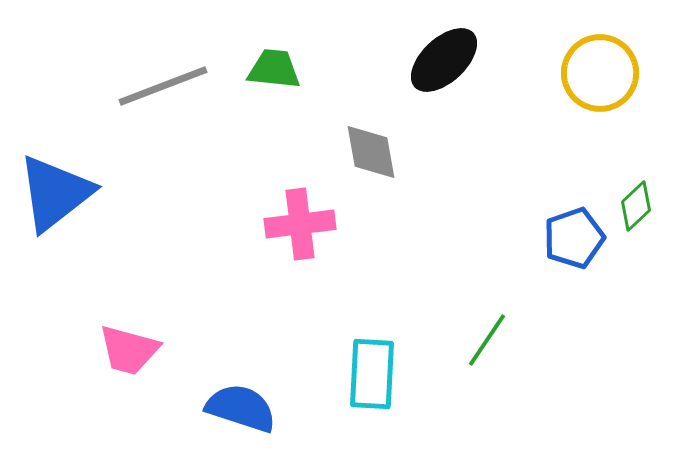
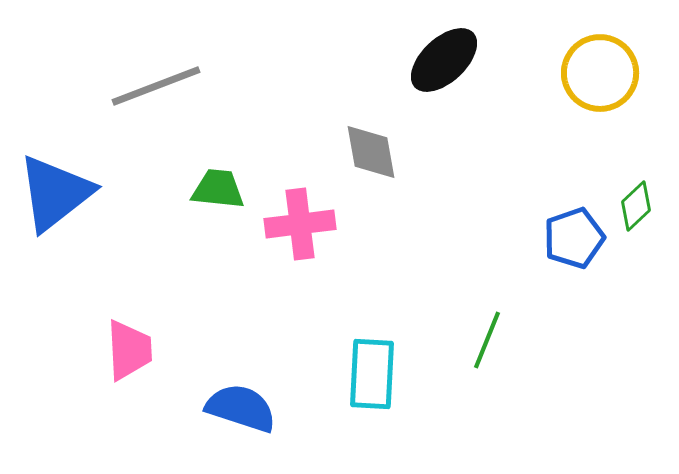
green trapezoid: moved 56 px left, 120 px down
gray line: moved 7 px left
green line: rotated 12 degrees counterclockwise
pink trapezoid: rotated 108 degrees counterclockwise
